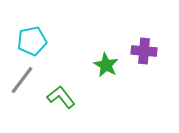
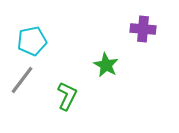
purple cross: moved 1 px left, 22 px up
green L-shape: moved 6 px right, 1 px up; rotated 64 degrees clockwise
